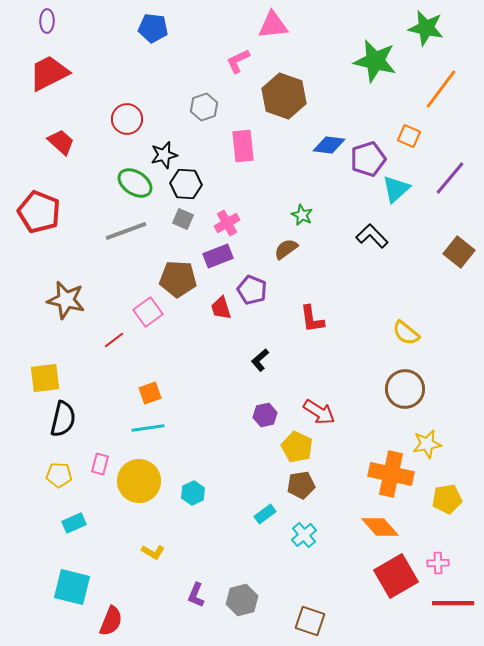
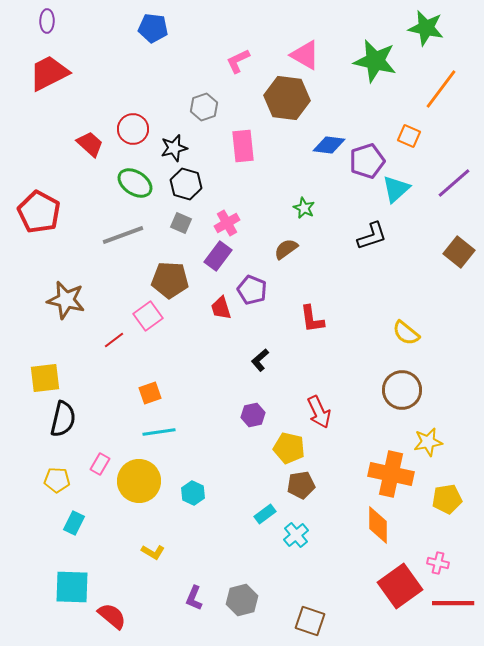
pink triangle at (273, 25): moved 32 px right, 30 px down; rotated 36 degrees clockwise
brown hexagon at (284, 96): moved 3 px right, 2 px down; rotated 12 degrees counterclockwise
red circle at (127, 119): moved 6 px right, 10 px down
red trapezoid at (61, 142): moved 29 px right, 2 px down
black star at (164, 155): moved 10 px right, 7 px up
purple pentagon at (368, 159): moved 1 px left, 2 px down
purple line at (450, 178): moved 4 px right, 5 px down; rotated 9 degrees clockwise
black hexagon at (186, 184): rotated 12 degrees clockwise
red pentagon at (39, 212): rotated 6 degrees clockwise
green star at (302, 215): moved 2 px right, 7 px up
gray square at (183, 219): moved 2 px left, 4 px down
gray line at (126, 231): moved 3 px left, 4 px down
black L-shape at (372, 236): rotated 116 degrees clockwise
purple rectangle at (218, 256): rotated 32 degrees counterclockwise
brown pentagon at (178, 279): moved 8 px left, 1 px down
pink square at (148, 312): moved 4 px down
brown circle at (405, 389): moved 3 px left, 1 px down
red arrow at (319, 412): rotated 32 degrees clockwise
purple hexagon at (265, 415): moved 12 px left
cyan line at (148, 428): moved 11 px right, 4 px down
yellow star at (427, 444): moved 1 px right, 2 px up
yellow pentagon at (297, 447): moved 8 px left, 1 px down; rotated 12 degrees counterclockwise
pink rectangle at (100, 464): rotated 15 degrees clockwise
yellow pentagon at (59, 475): moved 2 px left, 5 px down
cyan hexagon at (193, 493): rotated 10 degrees counterclockwise
cyan rectangle at (74, 523): rotated 40 degrees counterclockwise
orange diamond at (380, 527): moved 2 px left, 2 px up; rotated 42 degrees clockwise
cyan cross at (304, 535): moved 8 px left
pink cross at (438, 563): rotated 15 degrees clockwise
red square at (396, 576): moved 4 px right, 10 px down; rotated 6 degrees counterclockwise
cyan square at (72, 587): rotated 12 degrees counterclockwise
purple L-shape at (196, 595): moved 2 px left, 3 px down
red semicircle at (111, 621): moved 1 px right, 5 px up; rotated 72 degrees counterclockwise
